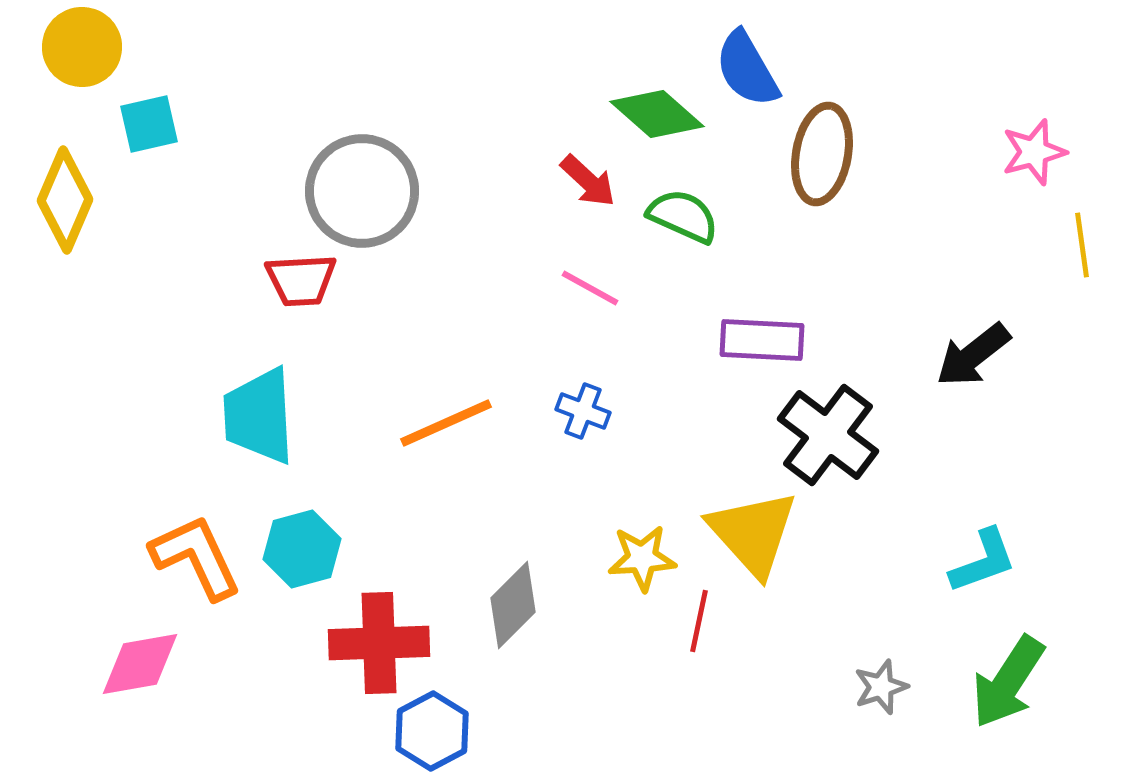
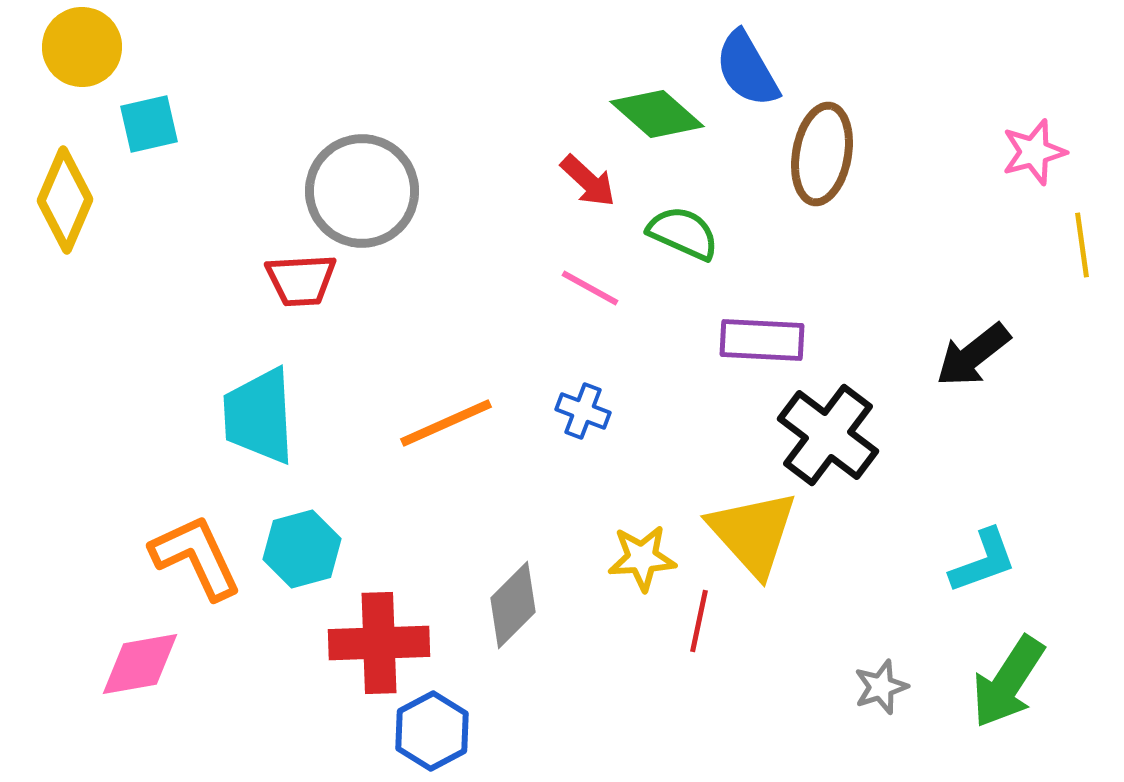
green semicircle: moved 17 px down
